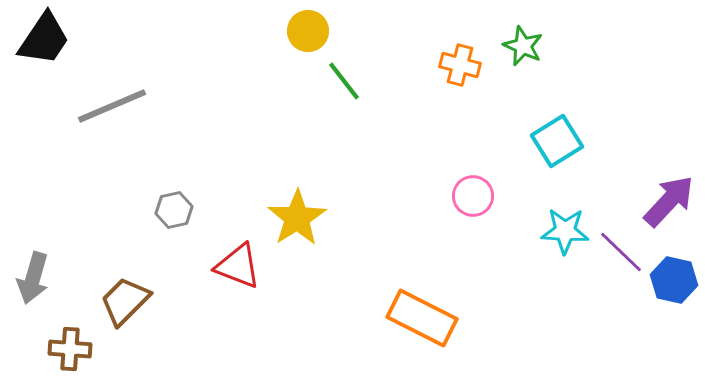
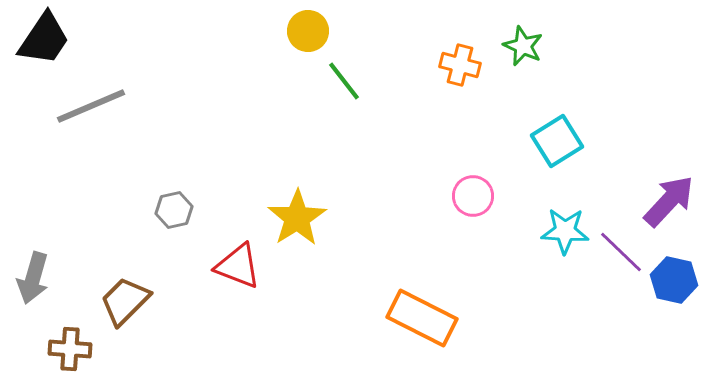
gray line: moved 21 px left
